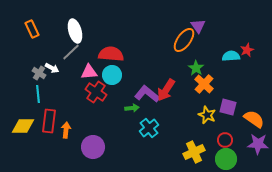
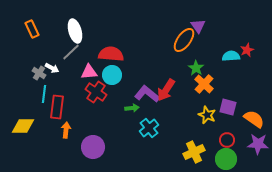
cyan line: moved 6 px right; rotated 12 degrees clockwise
red rectangle: moved 8 px right, 14 px up
red circle: moved 2 px right
